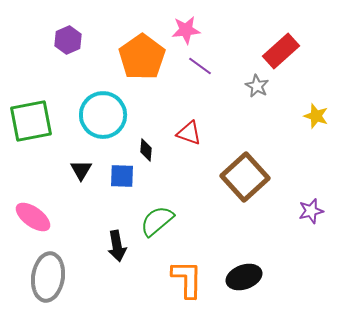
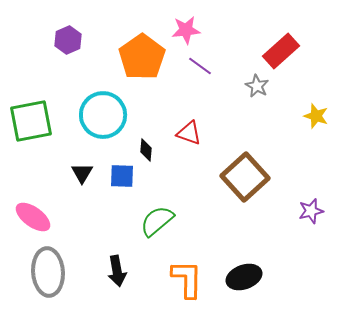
black triangle: moved 1 px right, 3 px down
black arrow: moved 25 px down
gray ellipse: moved 5 px up; rotated 12 degrees counterclockwise
